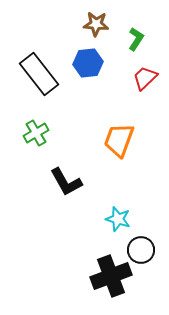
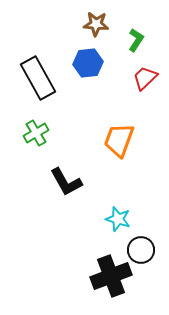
green L-shape: moved 1 px down
black rectangle: moved 1 px left, 4 px down; rotated 9 degrees clockwise
